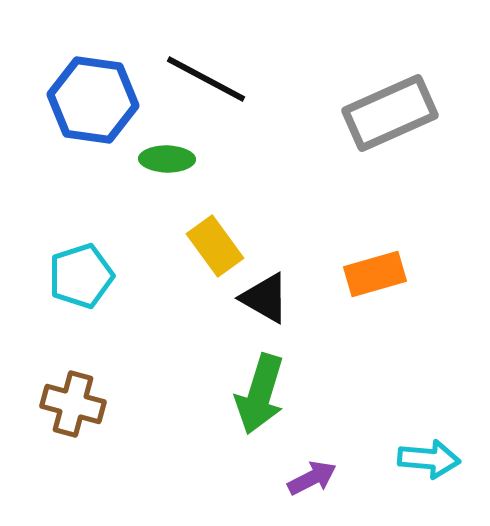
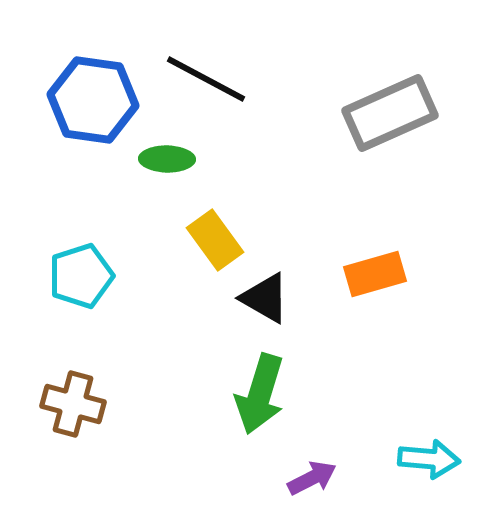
yellow rectangle: moved 6 px up
